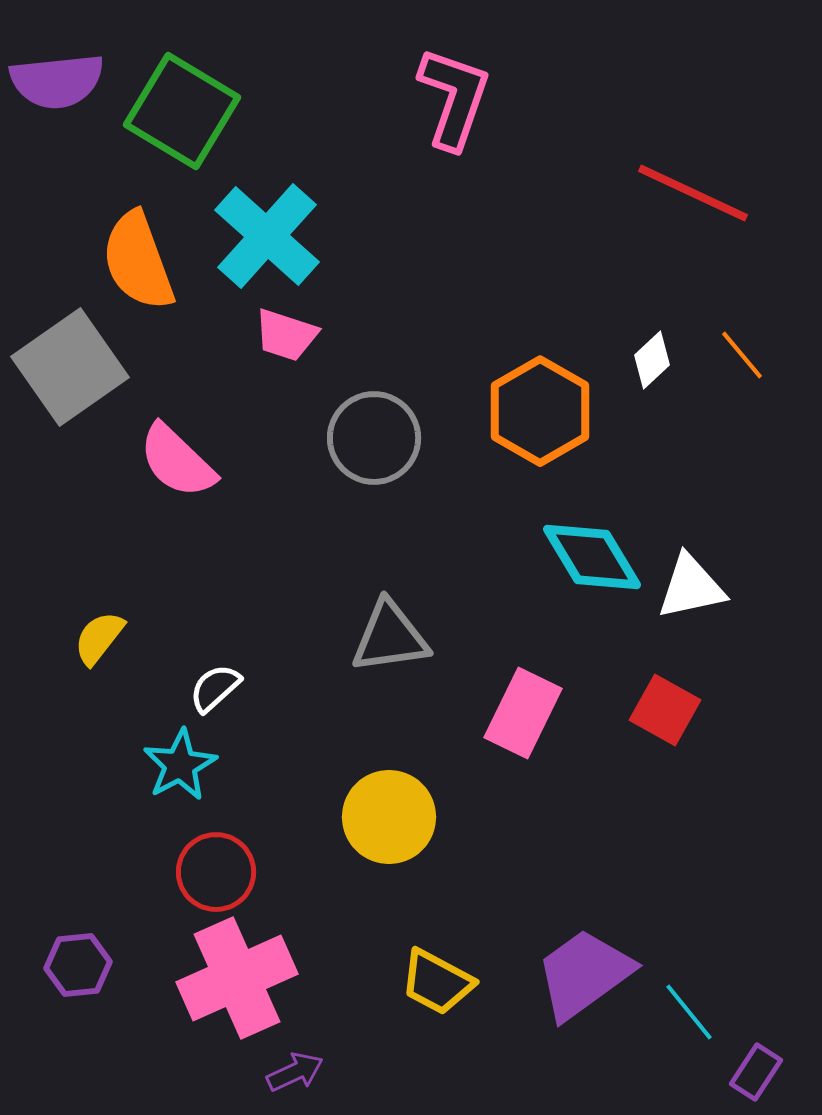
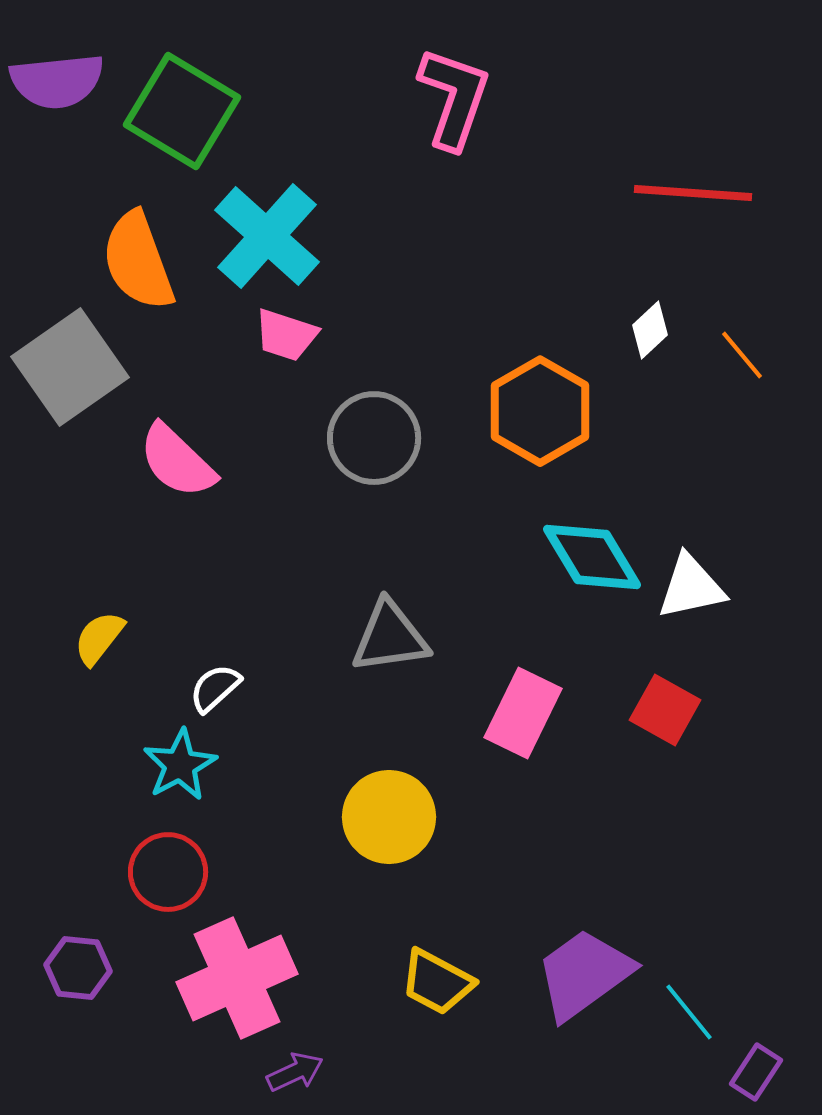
red line: rotated 21 degrees counterclockwise
white diamond: moved 2 px left, 30 px up
red circle: moved 48 px left
purple hexagon: moved 3 px down; rotated 12 degrees clockwise
